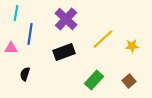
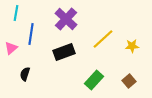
blue line: moved 1 px right
pink triangle: rotated 40 degrees counterclockwise
